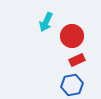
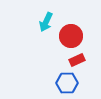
red circle: moved 1 px left
blue hexagon: moved 5 px left, 2 px up; rotated 10 degrees clockwise
